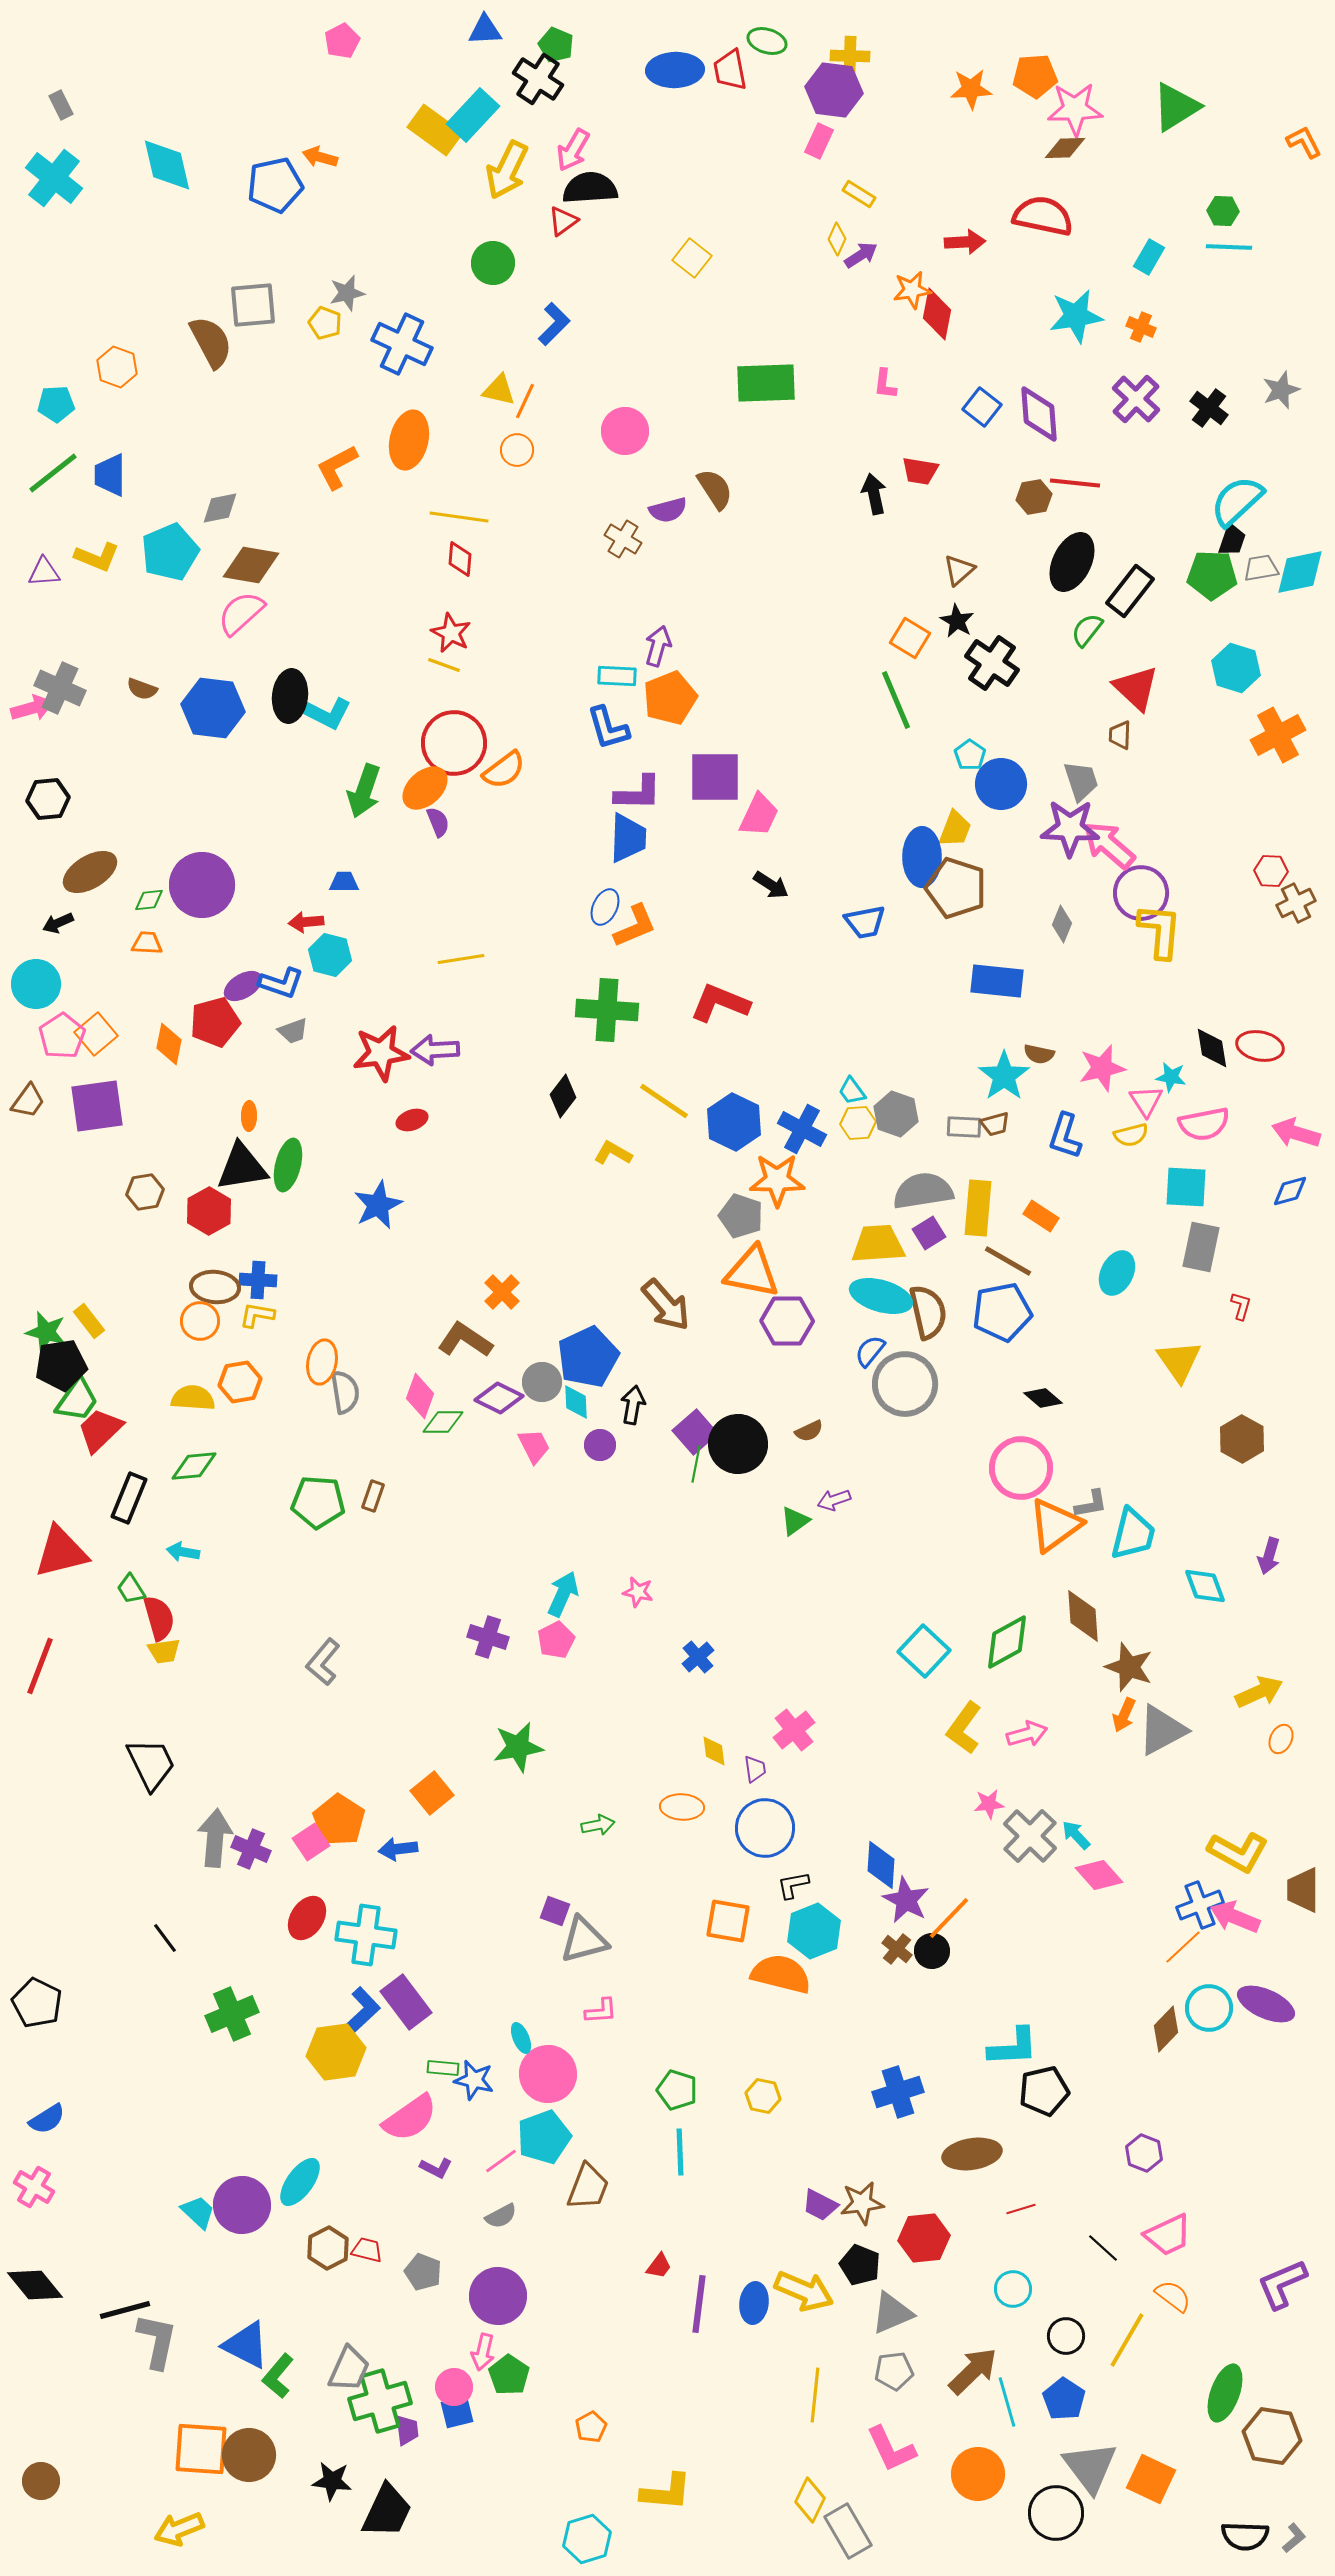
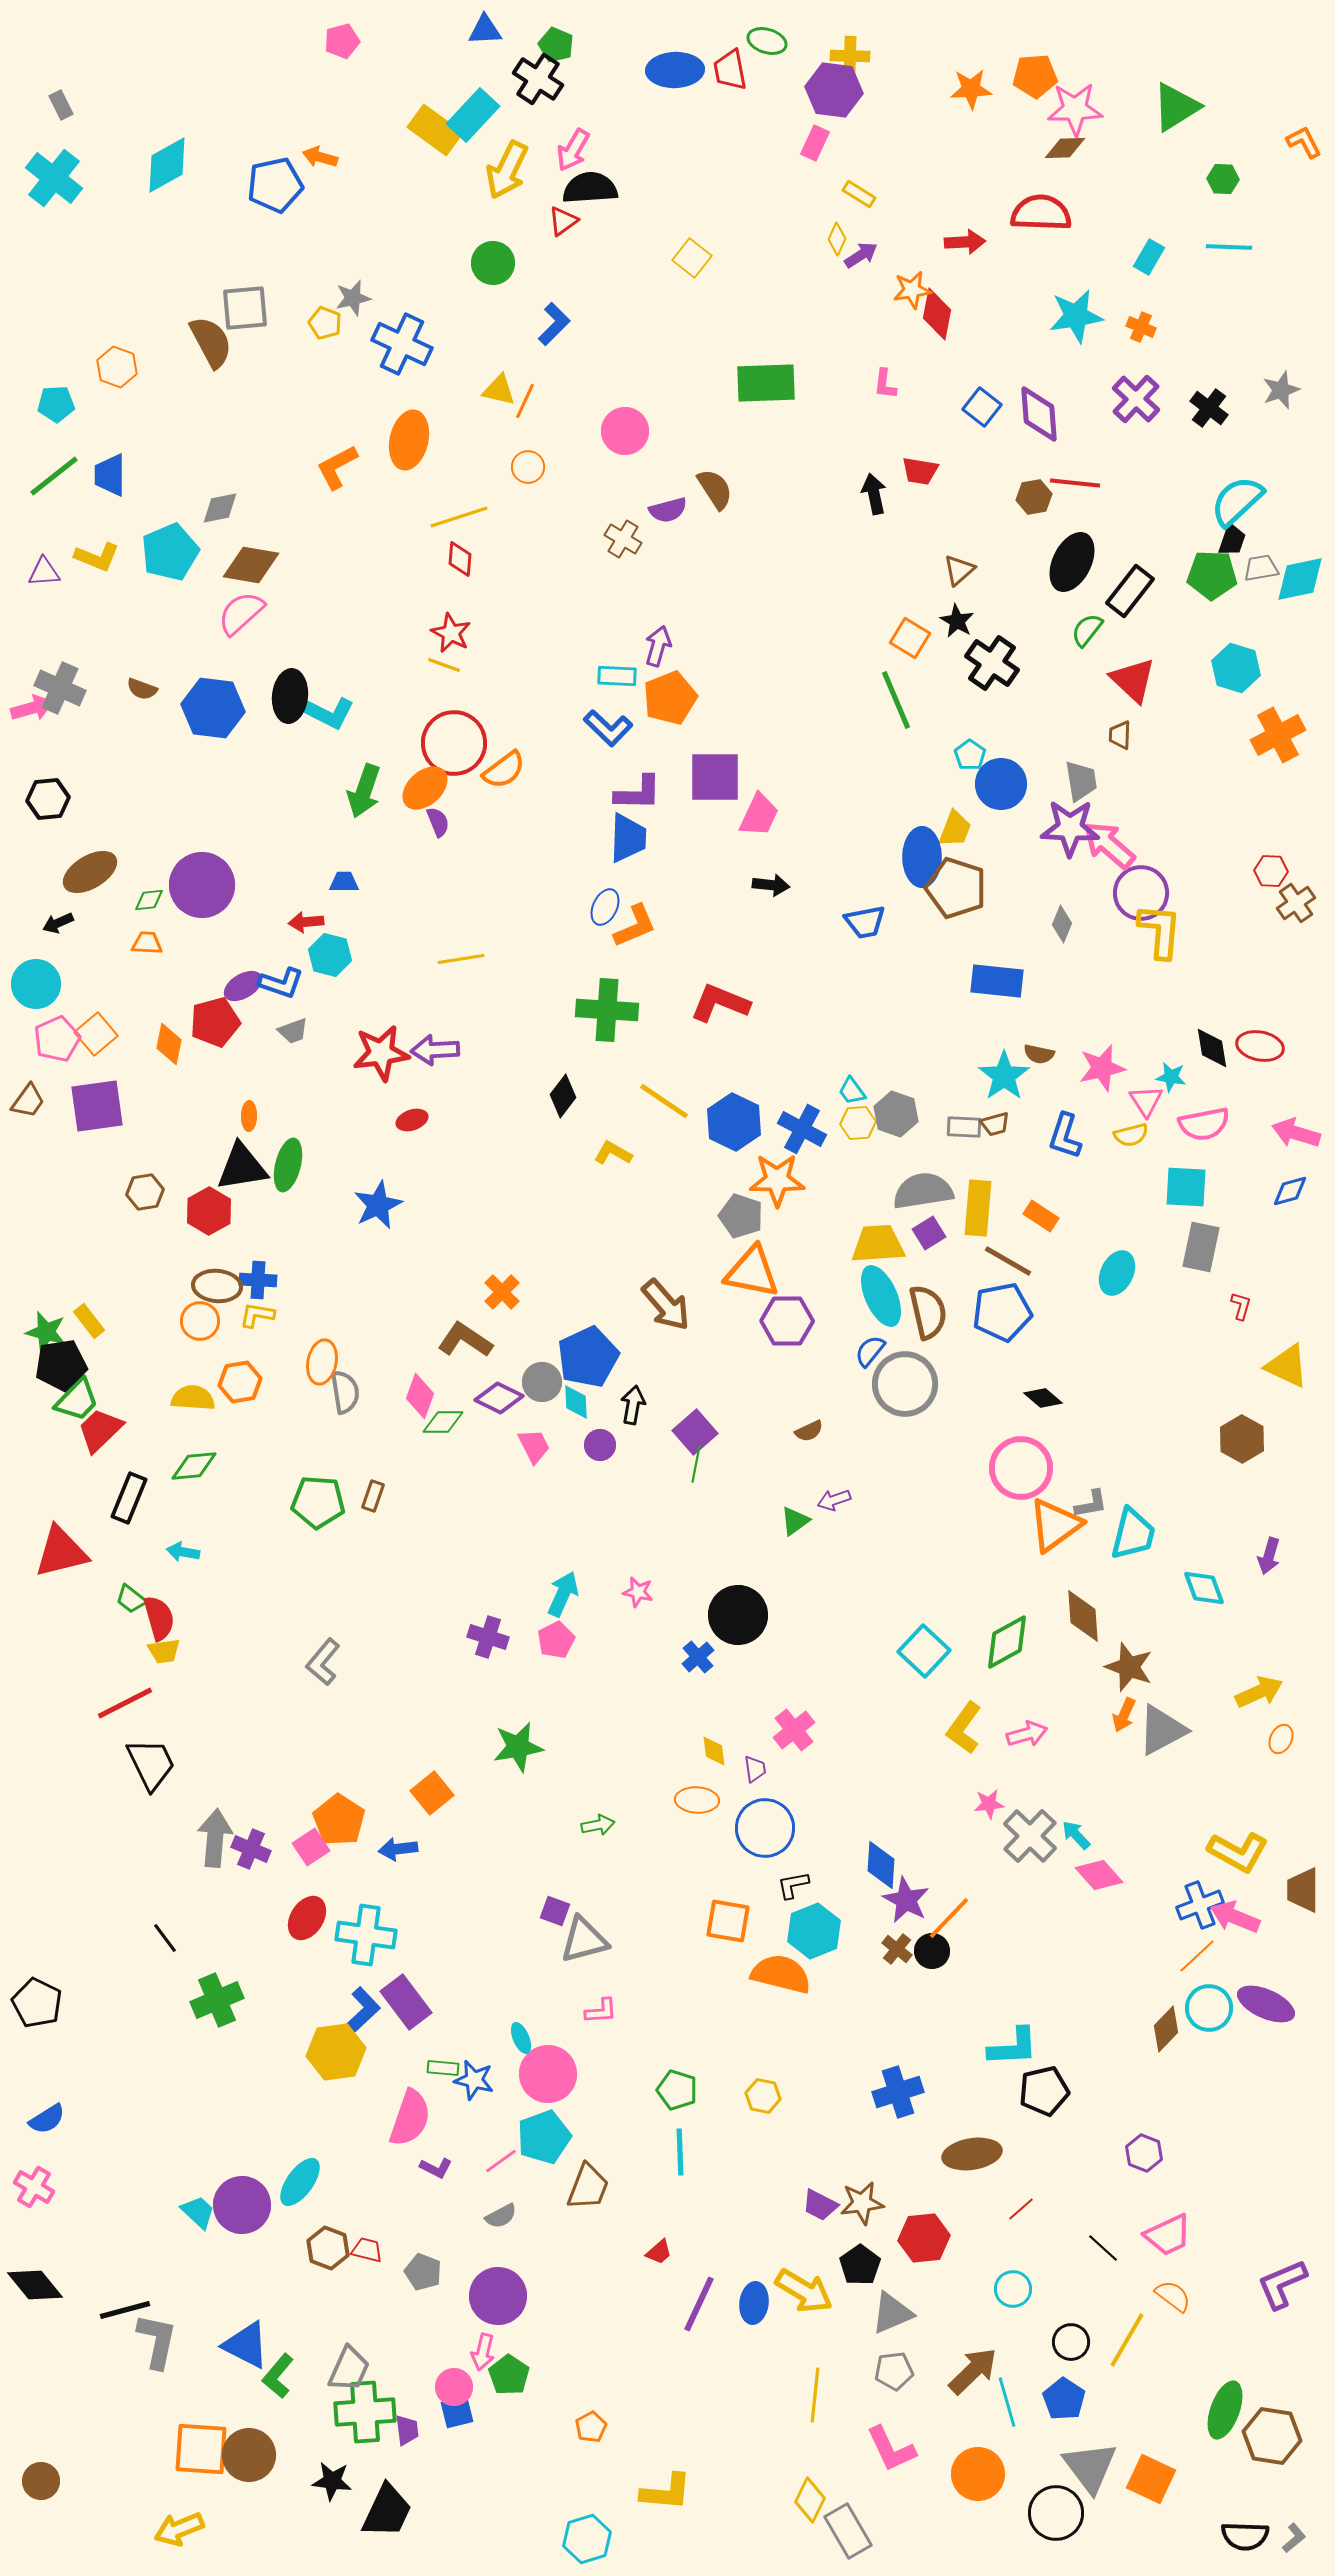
pink pentagon at (342, 41): rotated 12 degrees clockwise
pink rectangle at (819, 141): moved 4 px left, 2 px down
cyan diamond at (167, 165): rotated 74 degrees clockwise
green hexagon at (1223, 211): moved 32 px up
red semicircle at (1043, 216): moved 2 px left, 3 px up; rotated 10 degrees counterclockwise
gray star at (347, 293): moved 6 px right, 5 px down
gray square at (253, 305): moved 8 px left, 3 px down
orange circle at (517, 450): moved 11 px right, 17 px down
green line at (53, 473): moved 1 px right, 3 px down
yellow line at (459, 517): rotated 26 degrees counterclockwise
cyan diamond at (1300, 572): moved 7 px down
red triangle at (1136, 688): moved 3 px left, 8 px up
cyan L-shape at (326, 713): moved 3 px right
blue L-shape at (608, 728): rotated 30 degrees counterclockwise
gray trapezoid at (1081, 781): rotated 9 degrees clockwise
black arrow at (771, 885): rotated 27 degrees counterclockwise
brown cross at (1296, 903): rotated 9 degrees counterclockwise
pink pentagon at (62, 1036): moved 5 px left, 3 px down; rotated 9 degrees clockwise
brown ellipse at (215, 1287): moved 2 px right, 1 px up
cyan ellipse at (881, 1296): rotated 50 degrees clockwise
yellow triangle at (1179, 1361): moved 108 px right, 5 px down; rotated 30 degrees counterclockwise
green trapezoid at (77, 1400): rotated 9 degrees clockwise
black circle at (738, 1444): moved 171 px down
cyan diamond at (1205, 1586): moved 1 px left, 2 px down
green trapezoid at (131, 1589): moved 10 px down; rotated 20 degrees counterclockwise
red line at (40, 1666): moved 85 px right, 37 px down; rotated 42 degrees clockwise
orange ellipse at (682, 1807): moved 15 px right, 7 px up
pink square at (311, 1842): moved 5 px down
orange line at (1183, 1947): moved 14 px right, 9 px down
green cross at (232, 2014): moved 15 px left, 14 px up
pink semicircle at (410, 2118): rotated 36 degrees counterclockwise
red line at (1021, 2209): rotated 24 degrees counterclockwise
brown hexagon at (328, 2248): rotated 12 degrees counterclockwise
black pentagon at (860, 2265): rotated 15 degrees clockwise
red trapezoid at (659, 2266): moved 14 px up; rotated 12 degrees clockwise
yellow arrow at (804, 2291): rotated 8 degrees clockwise
purple line at (699, 2304): rotated 18 degrees clockwise
black circle at (1066, 2336): moved 5 px right, 6 px down
green ellipse at (1225, 2393): moved 17 px down
green cross at (380, 2401): moved 15 px left, 11 px down; rotated 12 degrees clockwise
